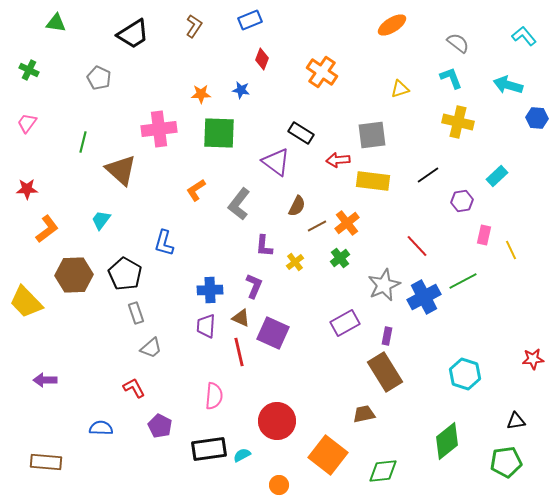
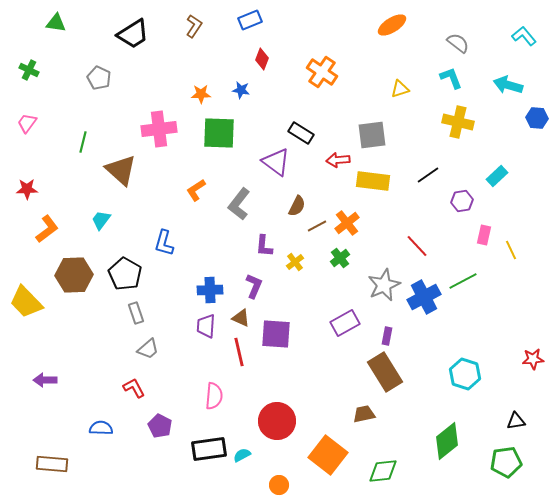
purple square at (273, 333): moved 3 px right, 1 px down; rotated 20 degrees counterclockwise
gray trapezoid at (151, 348): moved 3 px left, 1 px down
brown rectangle at (46, 462): moved 6 px right, 2 px down
